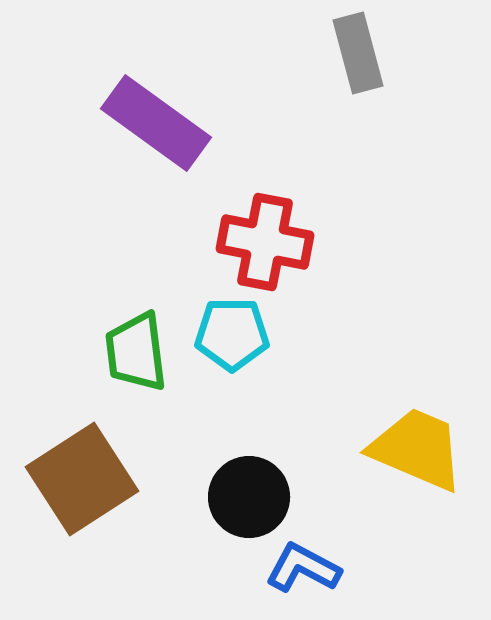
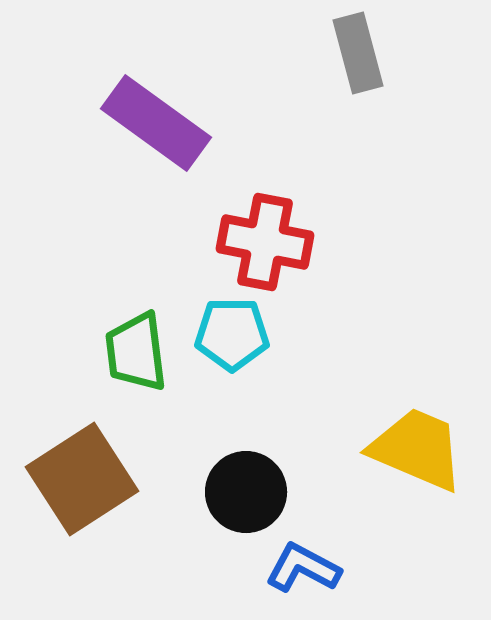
black circle: moved 3 px left, 5 px up
